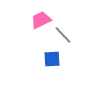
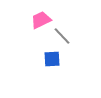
gray line: moved 1 px left, 1 px down
